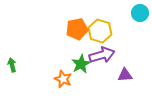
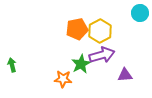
yellow hexagon: rotated 15 degrees clockwise
orange star: rotated 18 degrees counterclockwise
